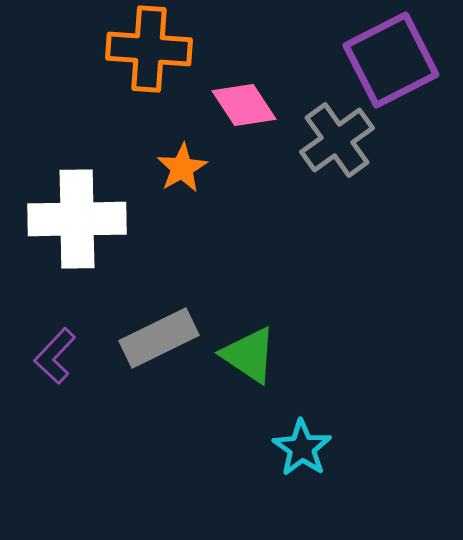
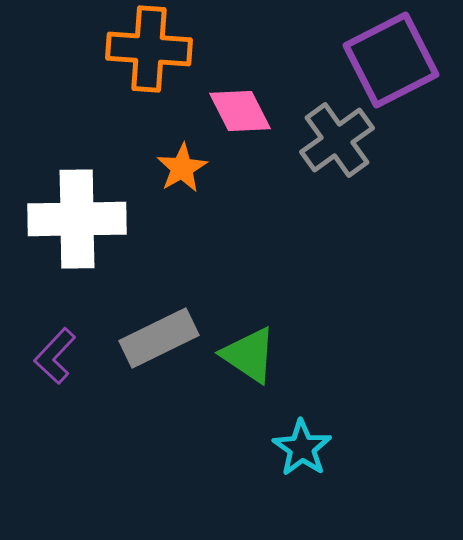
pink diamond: moved 4 px left, 6 px down; rotated 6 degrees clockwise
